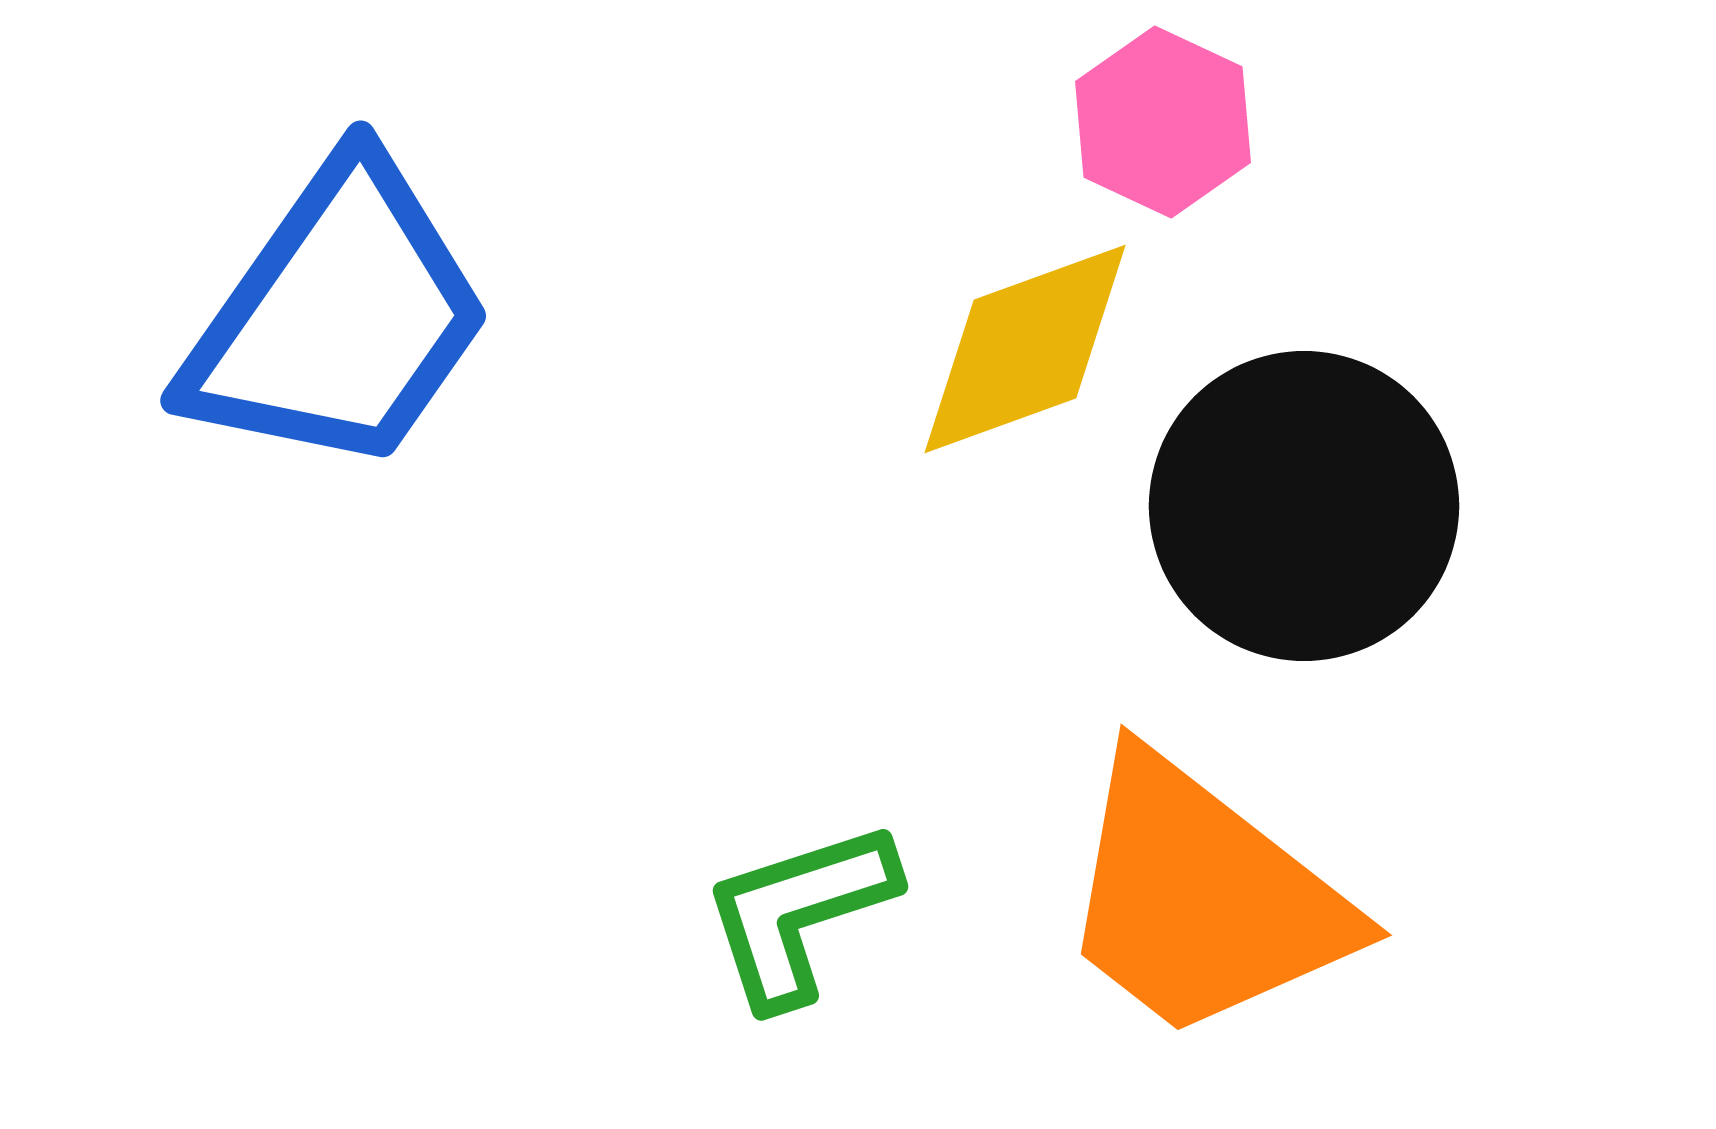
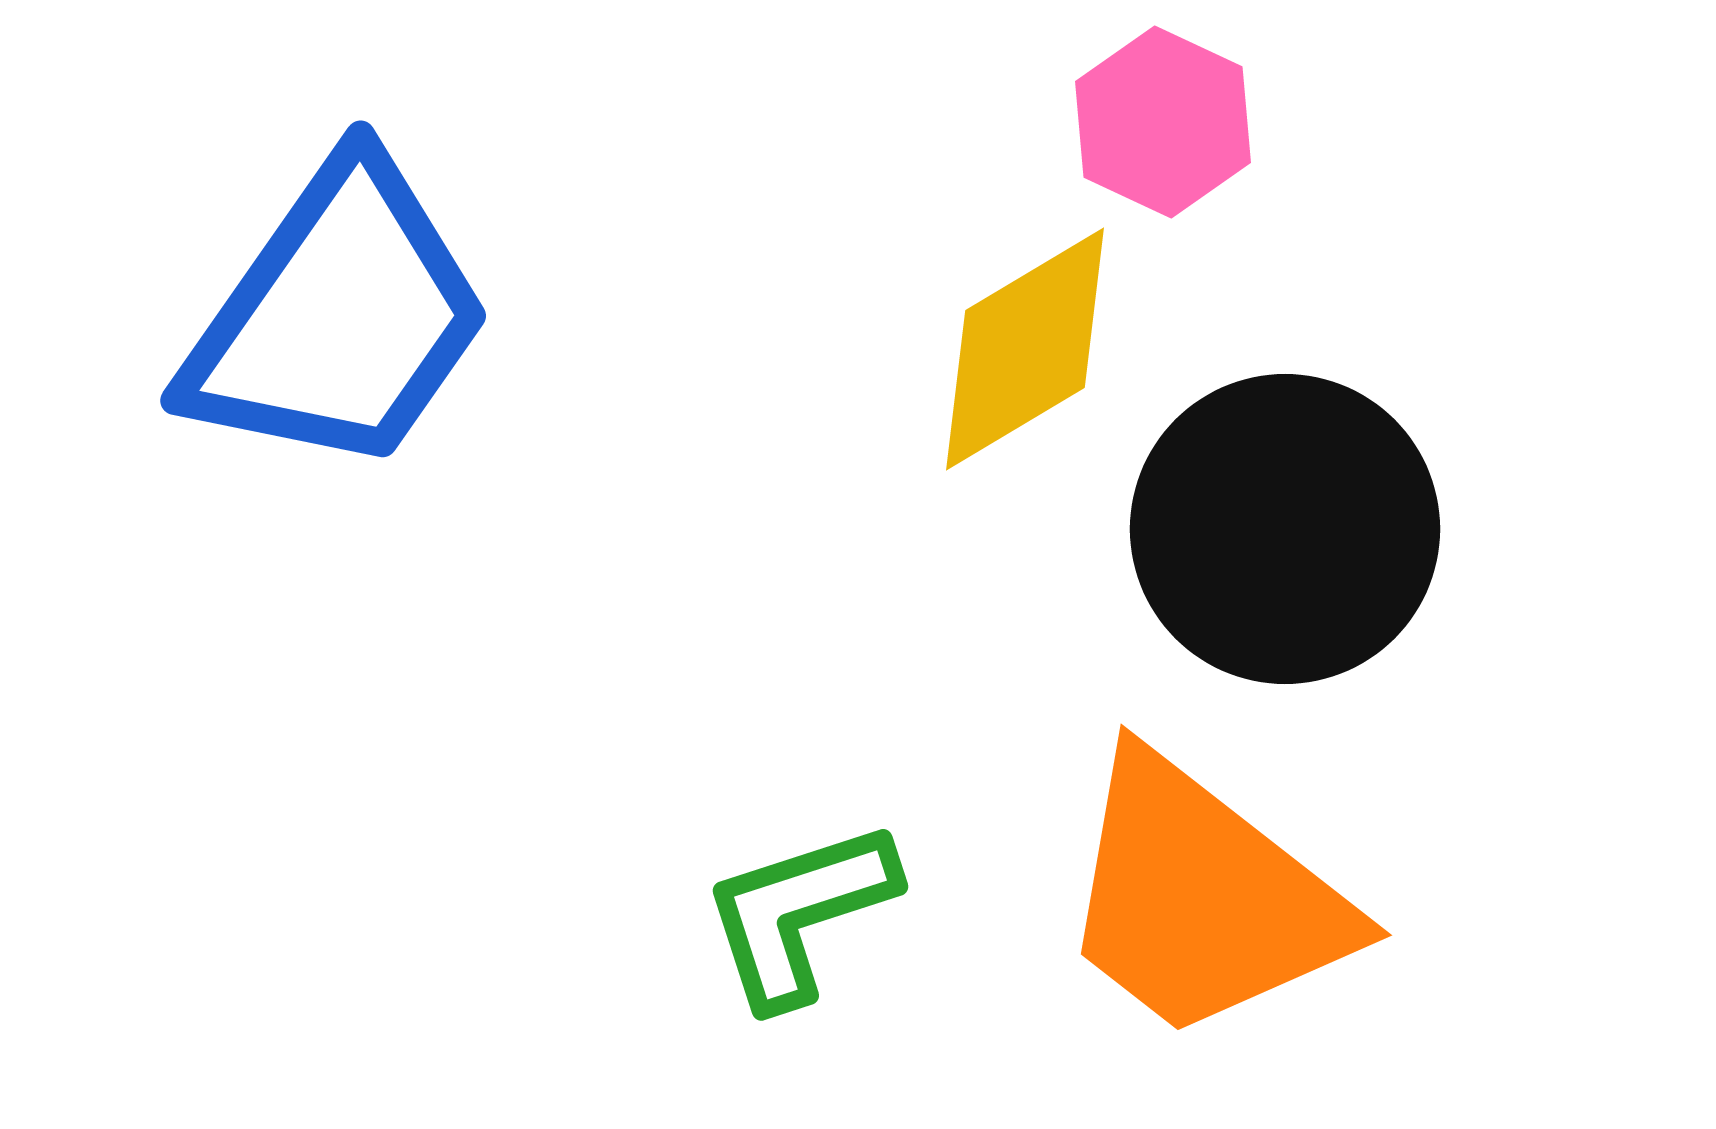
yellow diamond: rotated 11 degrees counterclockwise
black circle: moved 19 px left, 23 px down
